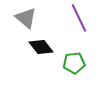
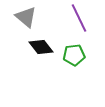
gray triangle: moved 1 px up
green pentagon: moved 8 px up
